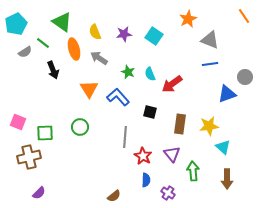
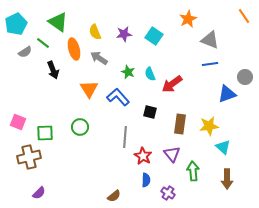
green triangle: moved 4 px left
